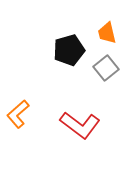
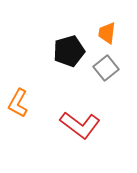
orange trapezoid: rotated 20 degrees clockwise
black pentagon: moved 1 px down
orange L-shape: moved 11 px up; rotated 20 degrees counterclockwise
